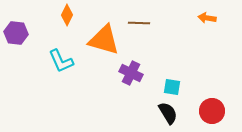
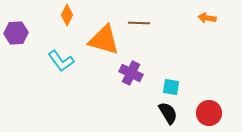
purple hexagon: rotated 10 degrees counterclockwise
cyan L-shape: rotated 12 degrees counterclockwise
cyan square: moved 1 px left
red circle: moved 3 px left, 2 px down
